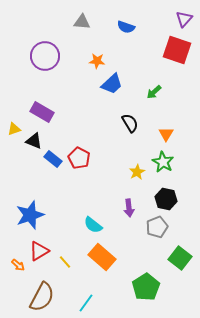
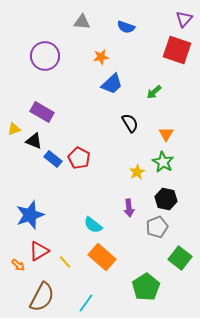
orange star: moved 4 px right, 4 px up; rotated 14 degrees counterclockwise
